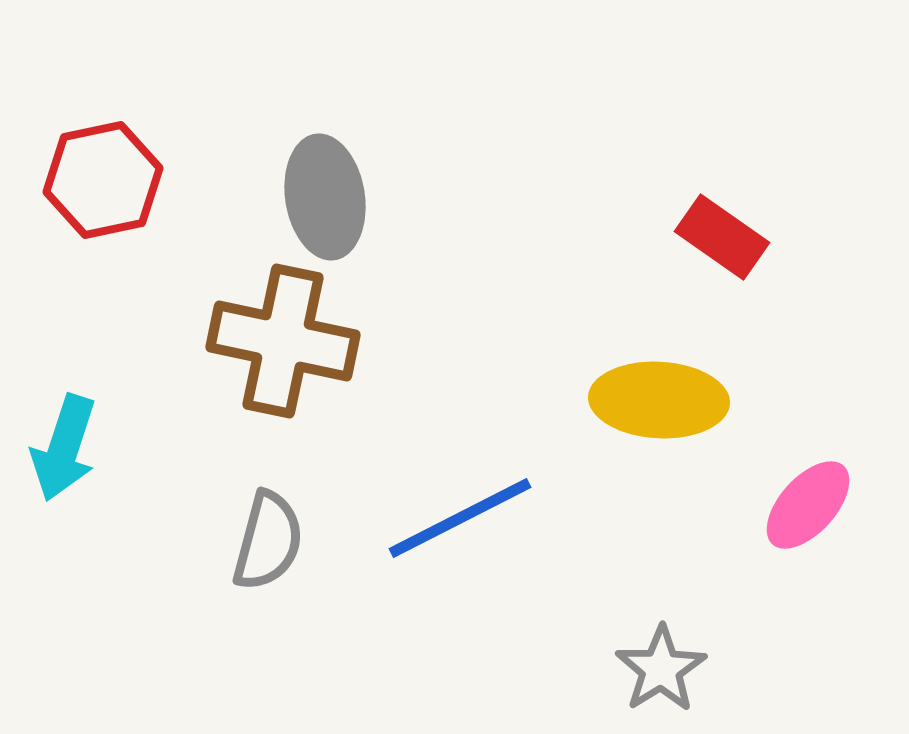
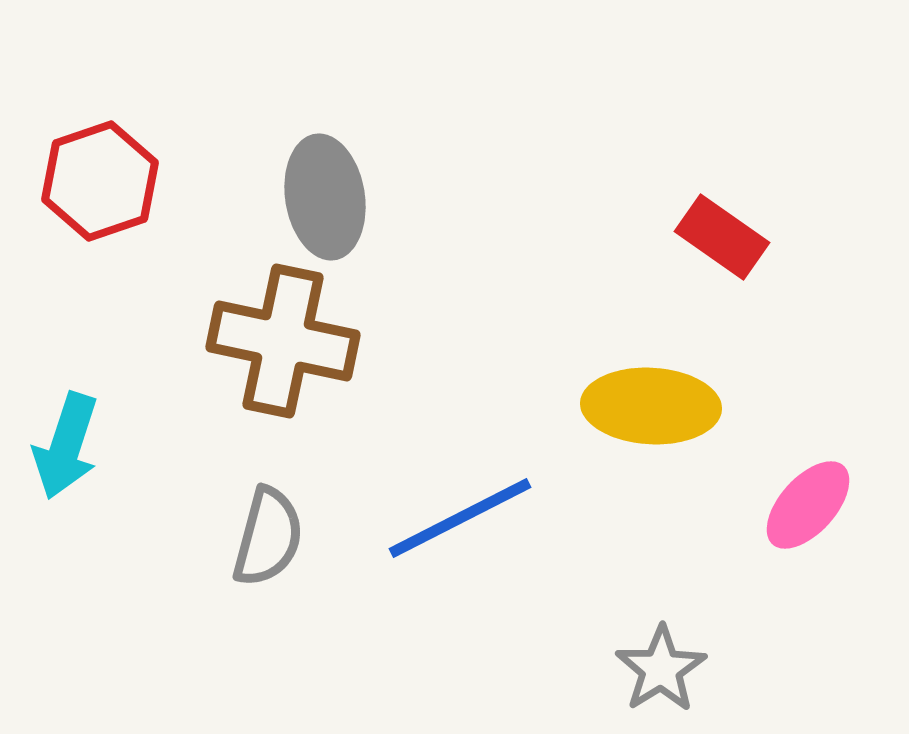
red hexagon: moved 3 px left, 1 px down; rotated 7 degrees counterclockwise
yellow ellipse: moved 8 px left, 6 px down
cyan arrow: moved 2 px right, 2 px up
gray semicircle: moved 4 px up
